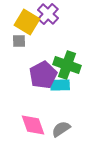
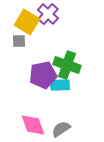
purple pentagon: rotated 16 degrees clockwise
